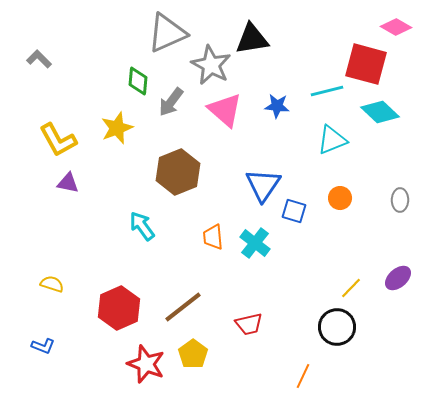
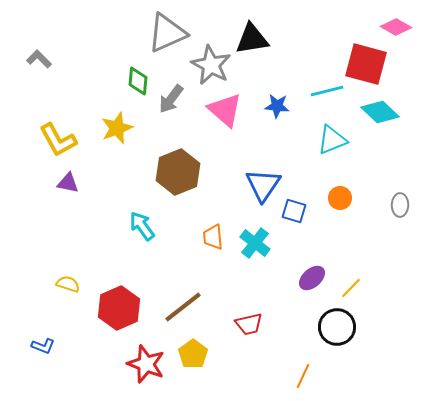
gray arrow: moved 3 px up
gray ellipse: moved 5 px down
purple ellipse: moved 86 px left
yellow semicircle: moved 16 px right
